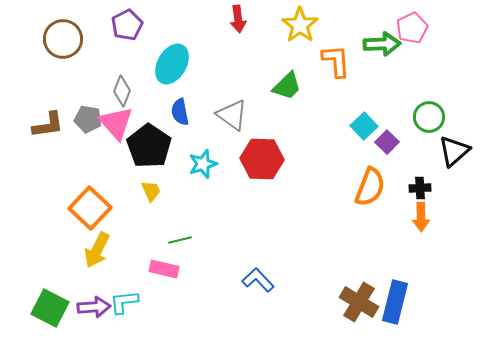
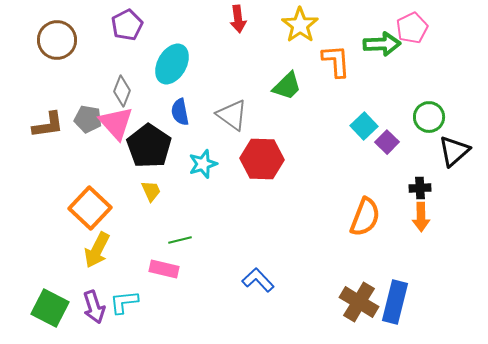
brown circle: moved 6 px left, 1 px down
orange semicircle: moved 5 px left, 30 px down
purple arrow: rotated 76 degrees clockwise
